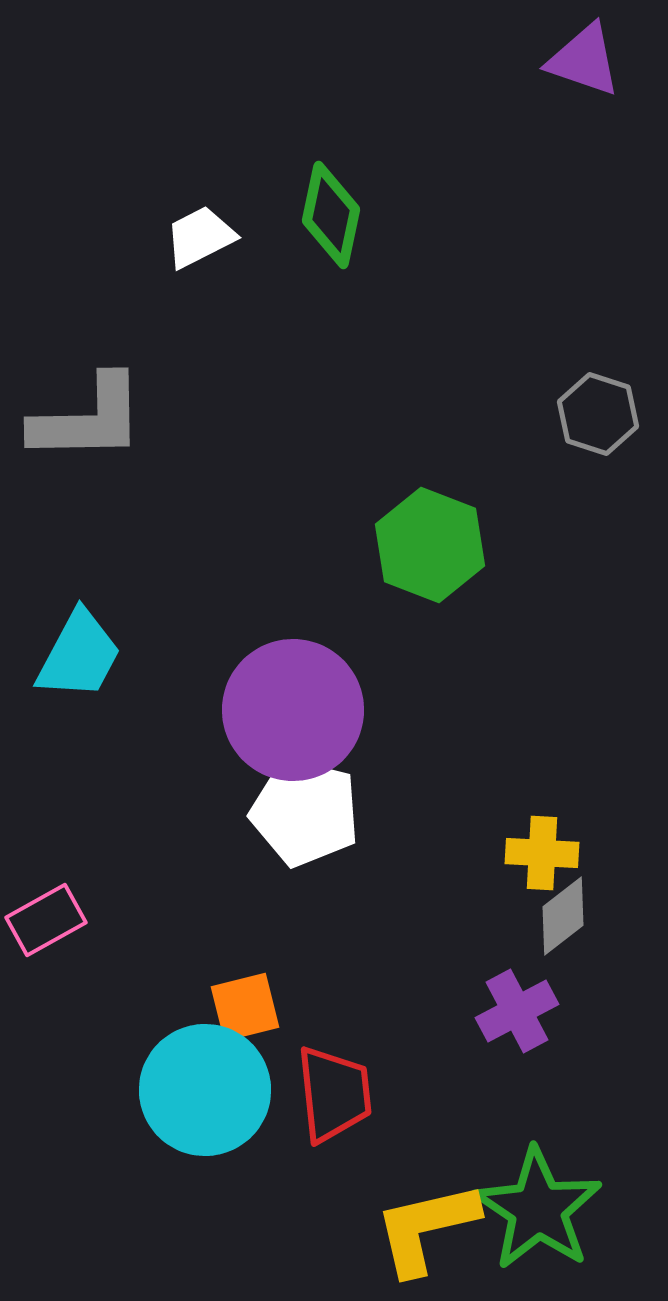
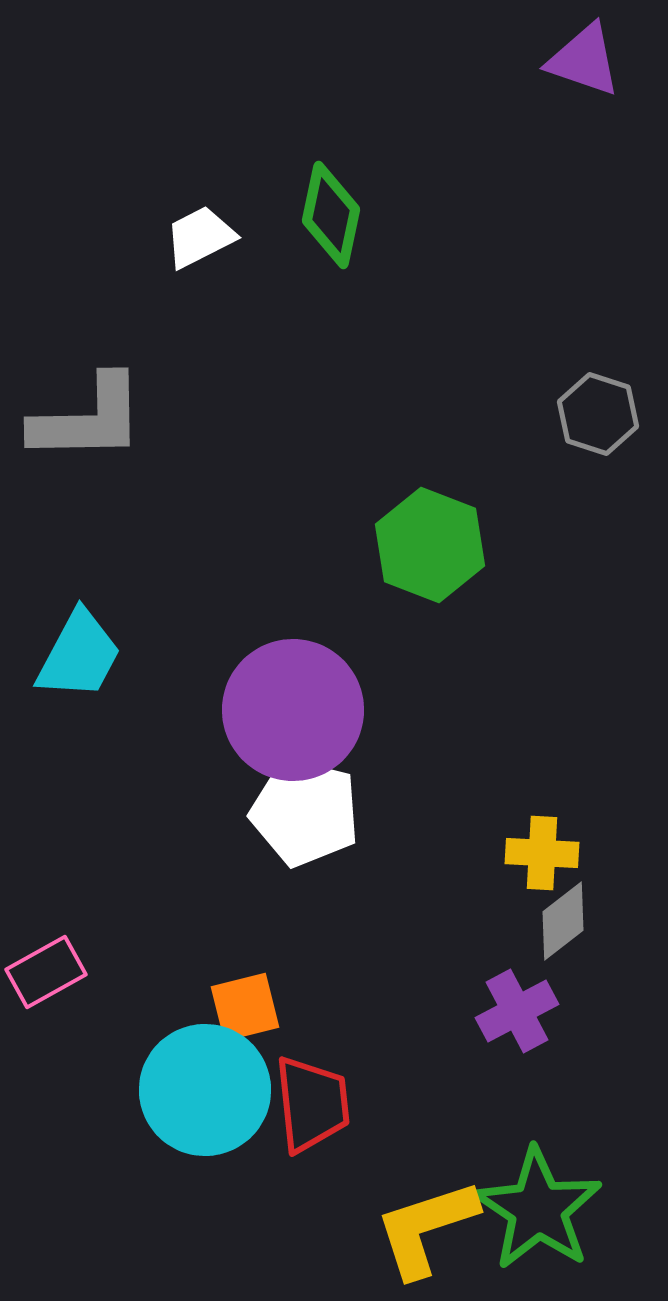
gray diamond: moved 5 px down
pink rectangle: moved 52 px down
red trapezoid: moved 22 px left, 10 px down
yellow L-shape: rotated 5 degrees counterclockwise
